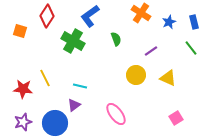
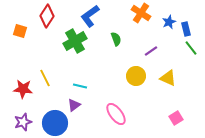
blue rectangle: moved 8 px left, 7 px down
green cross: moved 2 px right; rotated 30 degrees clockwise
yellow circle: moved 1 px down
